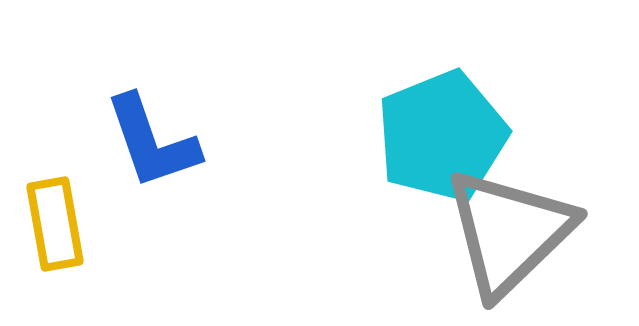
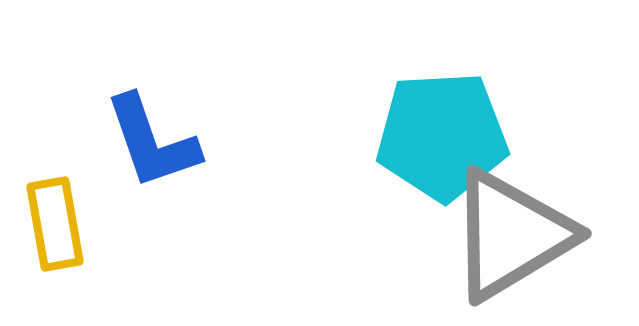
cyan pentagon: rotated 19 degrees clockwise
gray triangle: moved 2 px right, 3 px down; rotated 13 degrees clockwise
